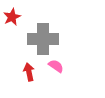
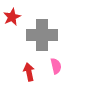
gray cross: moved 1 px left, 4 px up
pink semicircle: rotated 42 degrees clockwise
